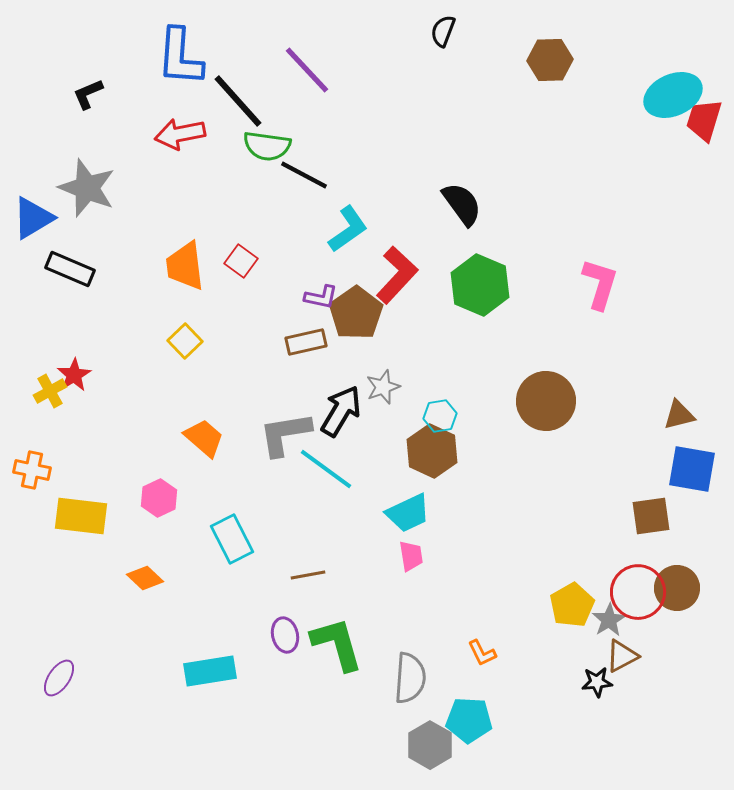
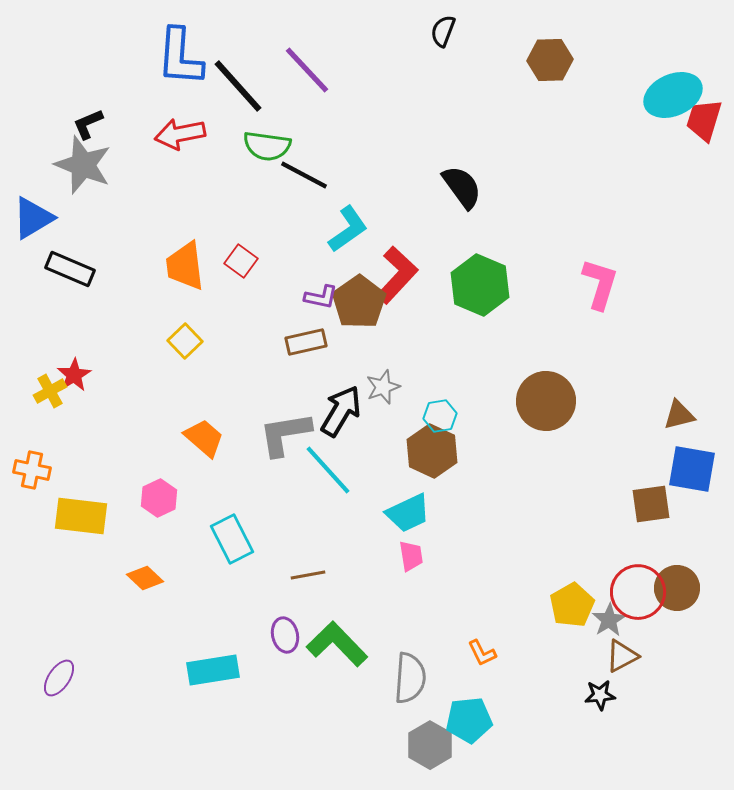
black L-shape at (88, 94): moved 30 px down
black line at (238, 101): moved 15 px up
gray star at (87, 188): moved 4 px left, 23 px up
black semicircle at (462, 204): moved 17 px up
brown pentagon at (356, 313): moved 3 px right, 11 px up
cyan line at (326, 469): moved 2 px right, 1 px down; rotated 12 degrees clockwise
brown square at (651, 516): moved 12 px up
green L-shape at (337, 644): rotated 28 degrees counterclockwise
cyan rectangle at (210, 671): moved 3 px right, 1 px up
black star at (597, 682): moved 3 px right, 13 px down
cyan pentagon at (469, 720): rotated 9 degrees counterclockwise
